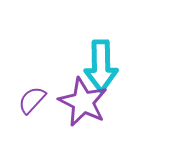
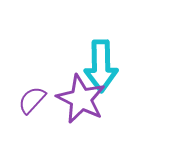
purple star: moved 2 px left, 3 px up
